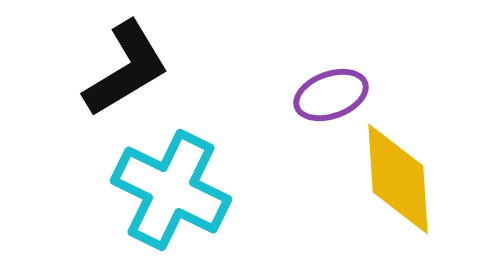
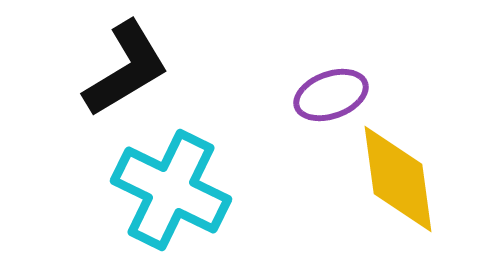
yellow diamond: rotated 4 degrees counterclockwise
